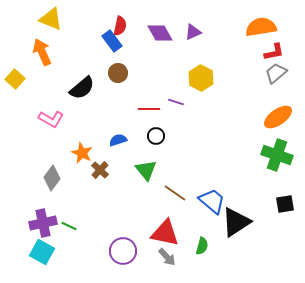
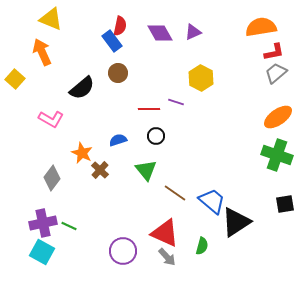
red triangle: rotated 12 degrees clockwise
